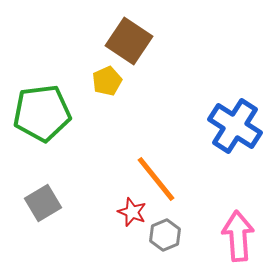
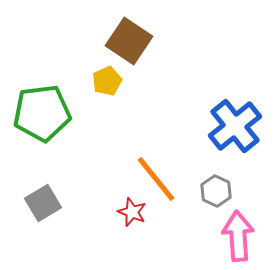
blue cross: rotated 18 degrees clockwise
gray hexagon: moved 51 px right, 44 px up; rotated 12 degrees counterclockwise
